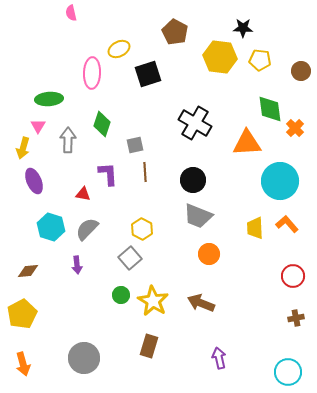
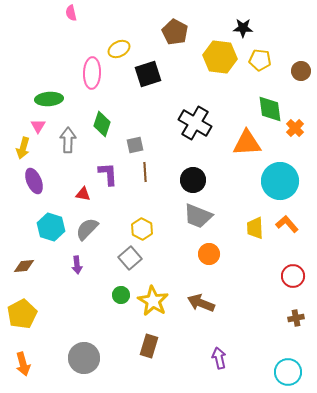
brown diamond at (28, 271): moved 4 px left, 5 px up
